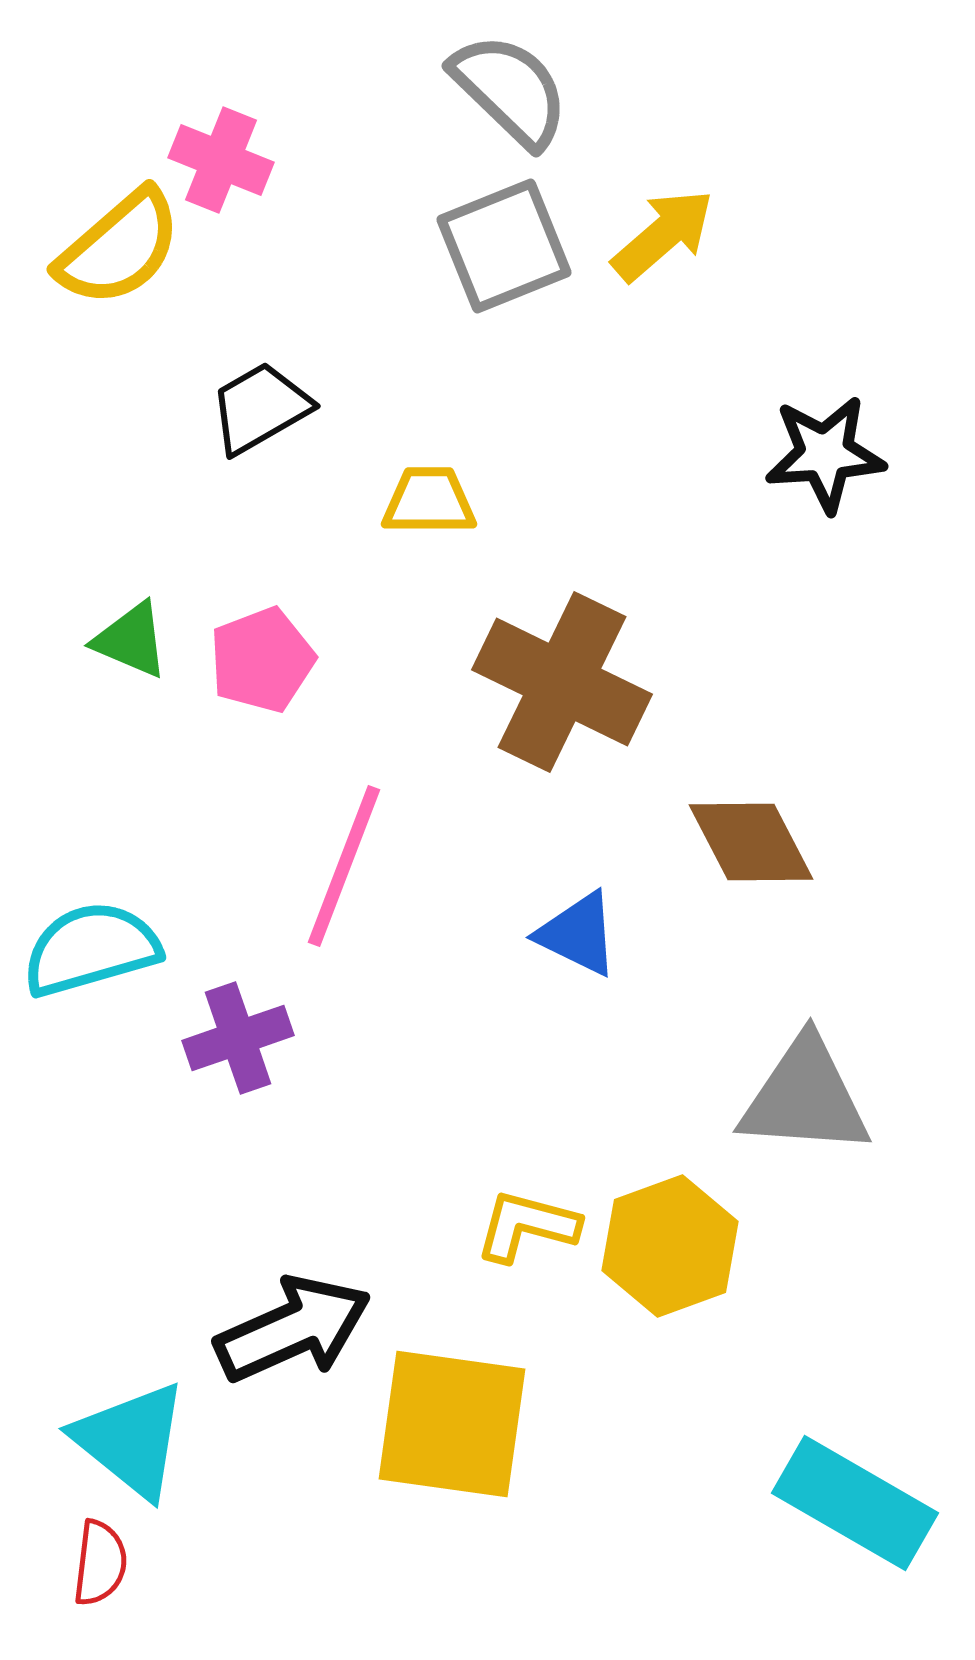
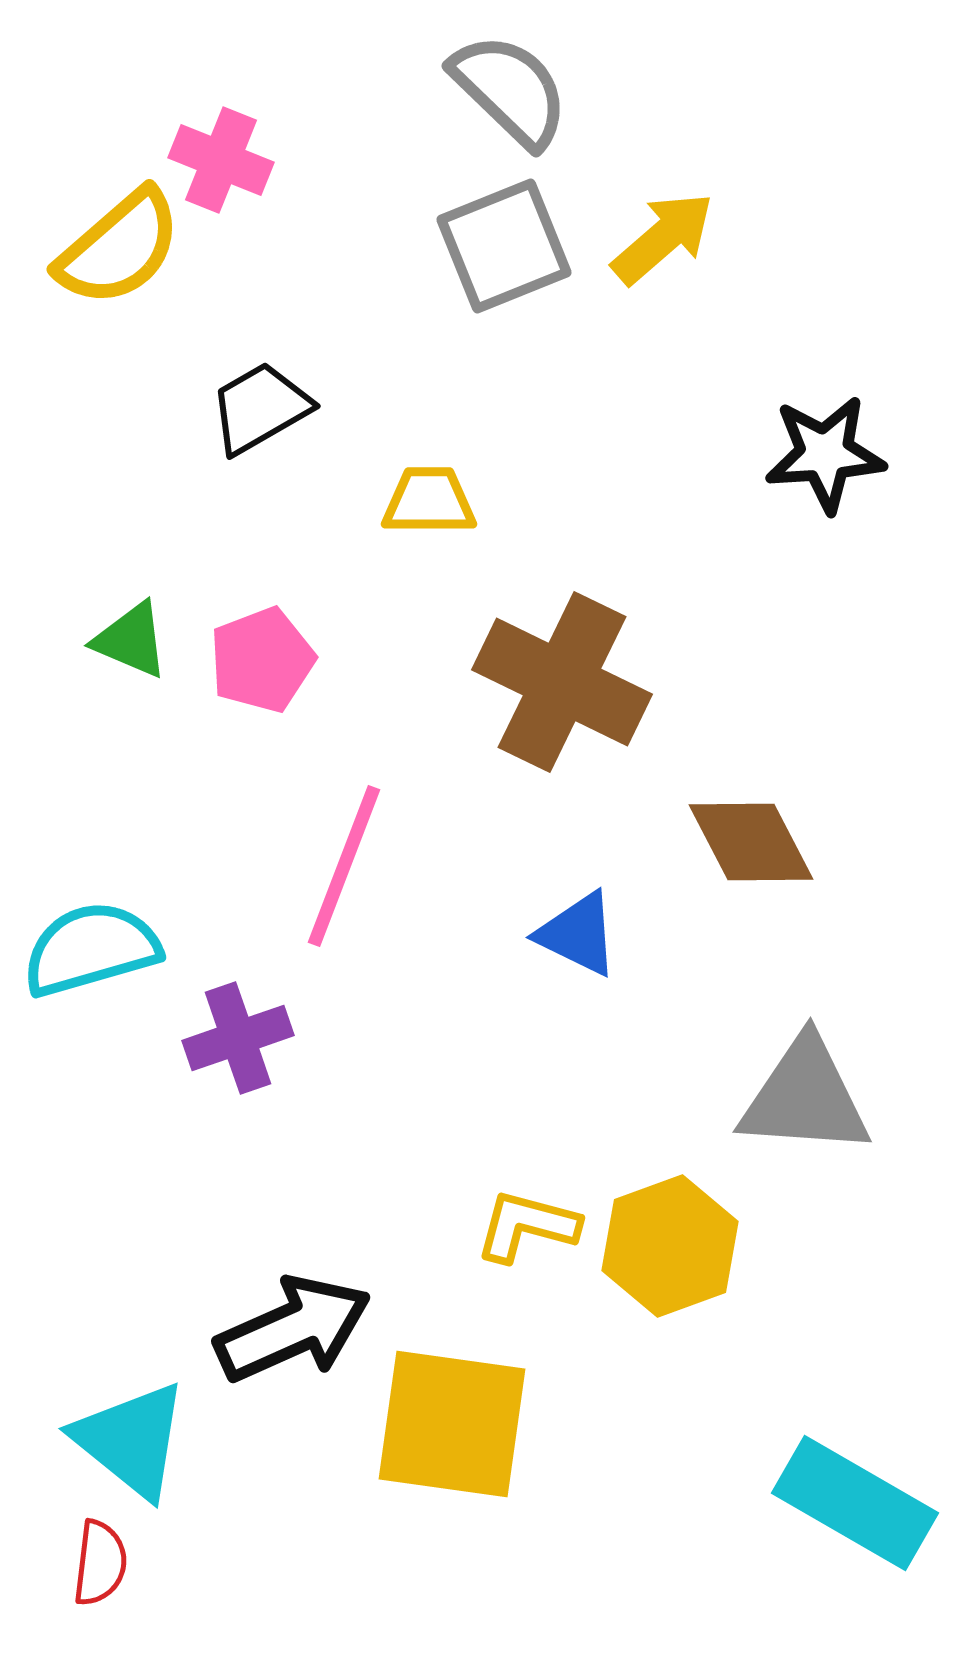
yellow arrow: moved 3 px down
